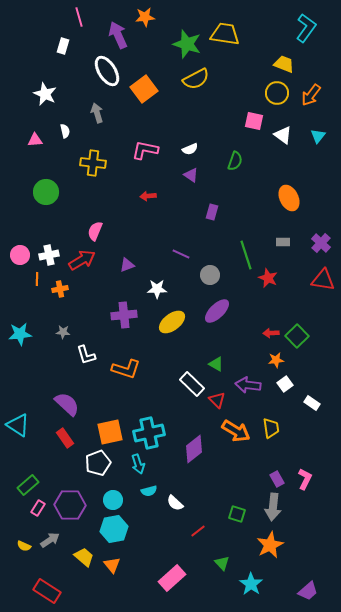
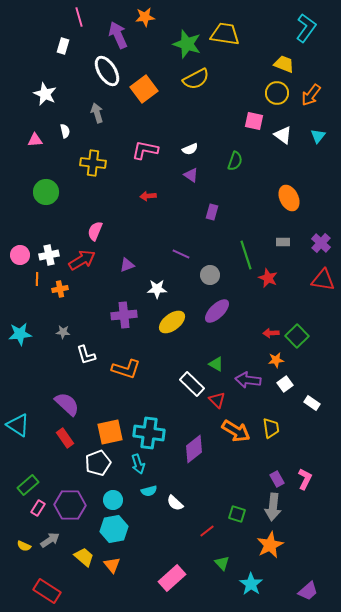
purple arrow at (248, 385): moved 5 px up
cyan cross at (149, 433): rotated 20 degrees clockwise
red line at (198, 531): moved 9 px right
